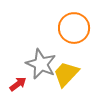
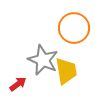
gray star: moved 2 px right, 4 px up
yellow trapezoid: moved 3 px up; rotated 128 degrees clockwise
